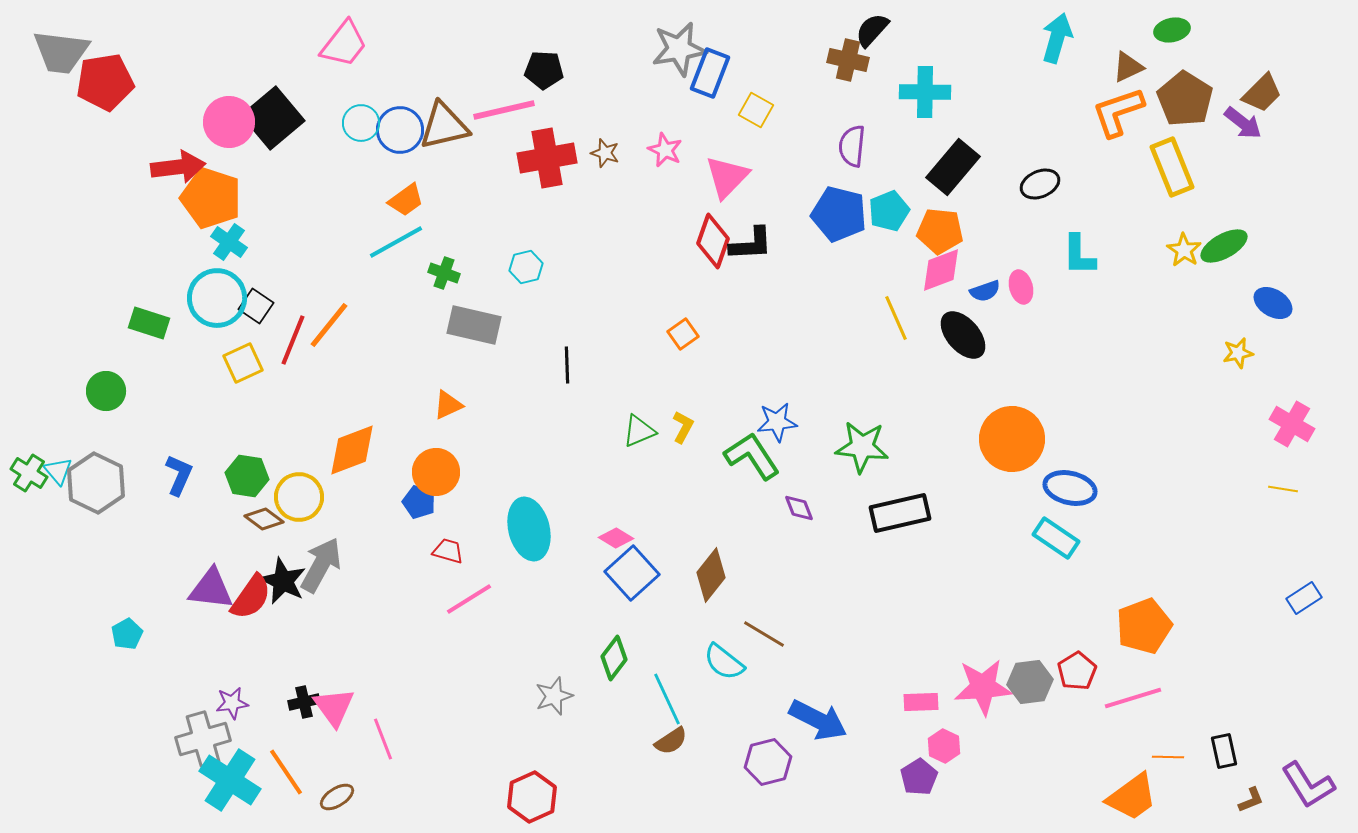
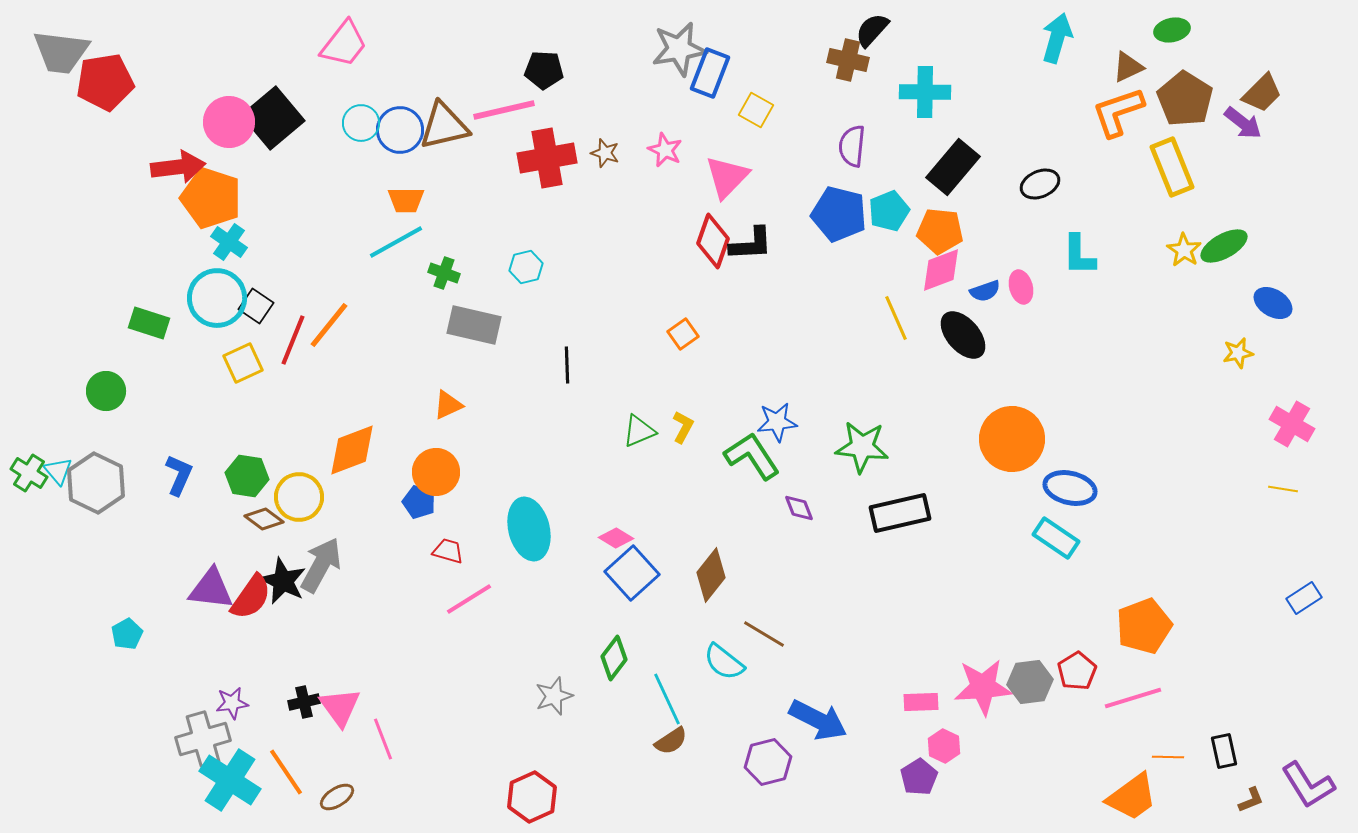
orange trapezoid at (406, 200): rotated 36 degrees clockwise
pink triangle at (334, 707): moved 6 px right
